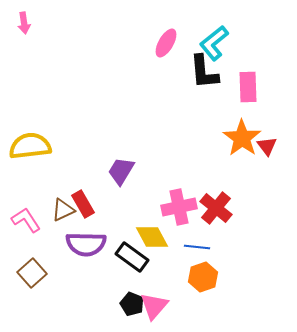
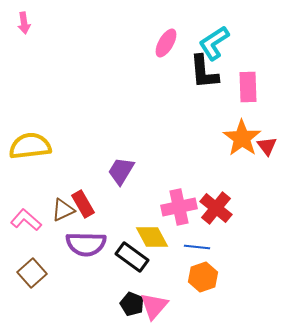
cyan L-shape: rotated 6 degrees clockwise
pink L-shape: rotated 16 degrees counterclockwise
